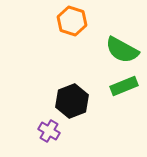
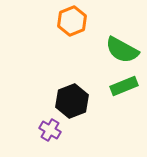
orange hexagon: rotated 20 degrees clockwise
purple cross: moved 1 px right, 1 px up
